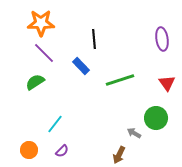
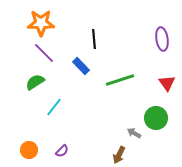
cyan line: moved 1 px left, 17 px up
